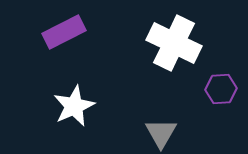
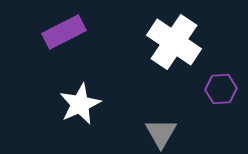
white cross: moved 1 px up; rotated 8 degrees clockwise
white star: moved 6 px right, 2 px up
